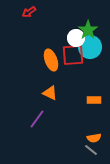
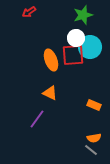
green star: moved 5 px left, 15 px up; rotated 18 degrees clockwise
orange rectangle: moved 5 px down; rotated 24 degrees clockwise
